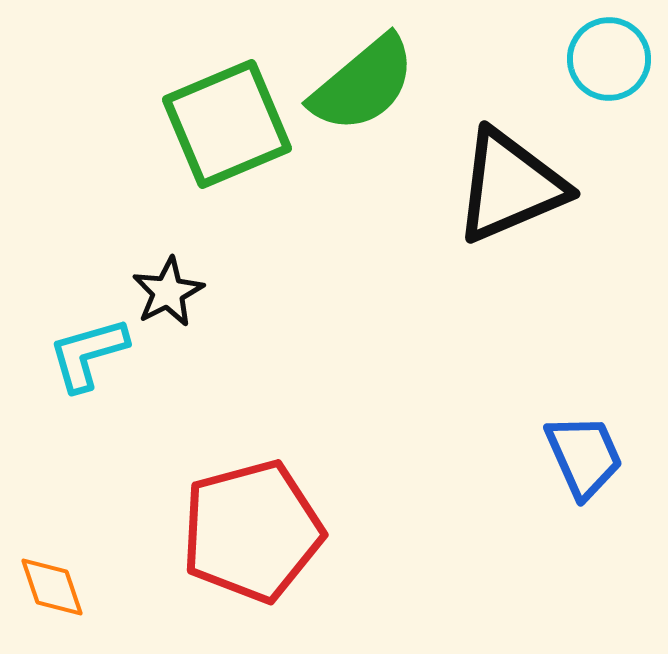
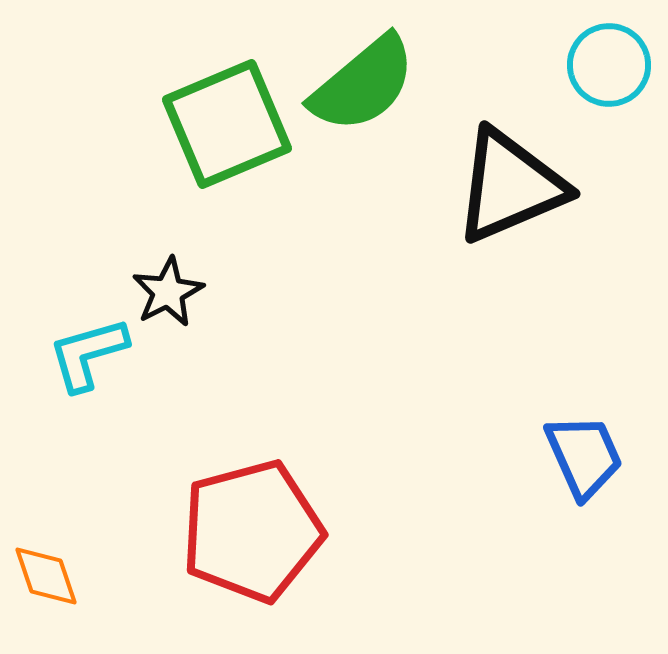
cyan circle: moved 6 px down
orange diamond: moved 6 px left, 11 px up
